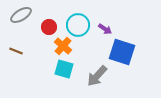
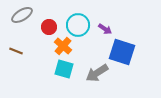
gray ellipse: moved 1 px right
gray arrow: moved 3 px up; rotated 15 degrees clockwise
